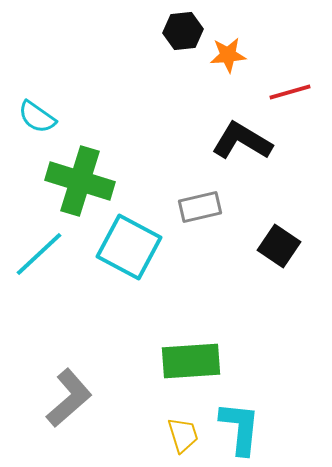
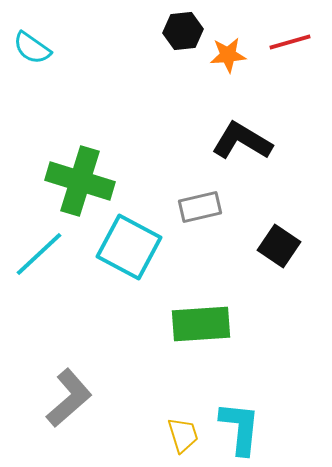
red line: moved 50 px up
cyan semicircle: moved 5 px left, 69 px up
green rectangle: moved 10 px right, 37 px up
